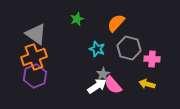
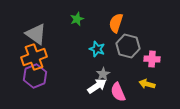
orange semicircle: rotated 24 degrees counterclockwise
gray hexagon: moved 1 px left, 2 px up
pink semicircle: moved 5 px right, 7 px down; rotated 18 degrees clockwise
